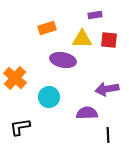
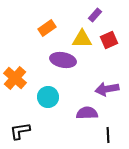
purple rectangle: rotated 40 degrees counterclockwise
orange rectangle: rotated 18 degrees counterclockwise
red square: rotated 30 degrees counterclockwise
cyan circle: moved 1 px left
black L-shape: moved 4 px down
